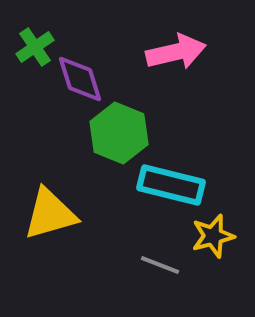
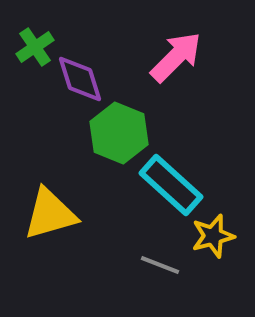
pink arrow: moved 5 px down; rotated 32 degrees counterclockwise
cyan rectangle: rotated 28 degrees clockwise
